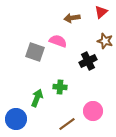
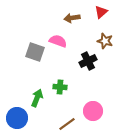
blue circle: moved 1 px right, 1 px up
